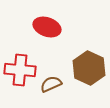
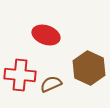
red ellipse: moved 1 px left, 8 px down
red cross: moved 5 px down
